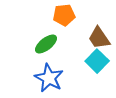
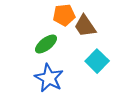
brown trapezoid: moved 14 px left, 12 px up
